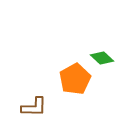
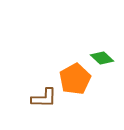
brown L-shape: moved 10 px right, 9 px up
